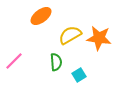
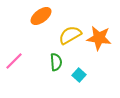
cyan square: rotated 16 degrees counterclockwise
